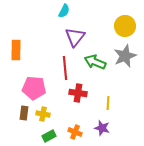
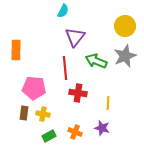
cyan semicircle: moved 1 px left
green arrow: moved 1 px right, 1 px up
